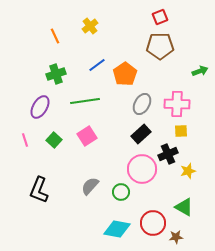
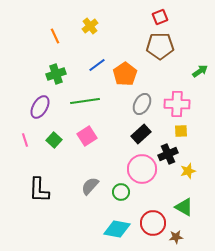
green arrow: rotated 14 degrees counterclockwise
black L-shape: rotated 20 degrees counterclockwise
